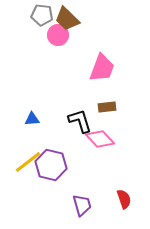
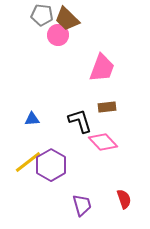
pink diamond: moved 3 px right, 3 px down
purple hexagon: rotated 16 degrees clockwise
